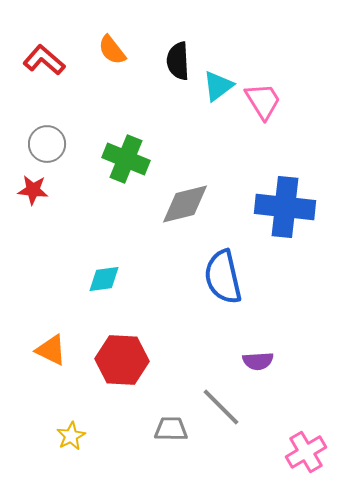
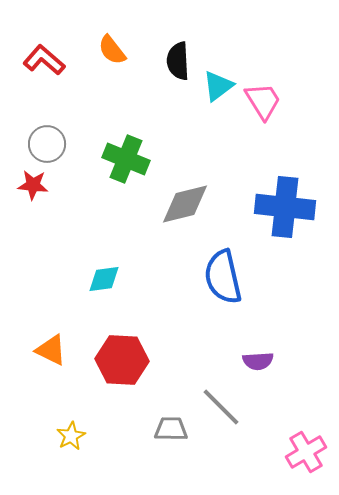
red star: moved 5 px up
